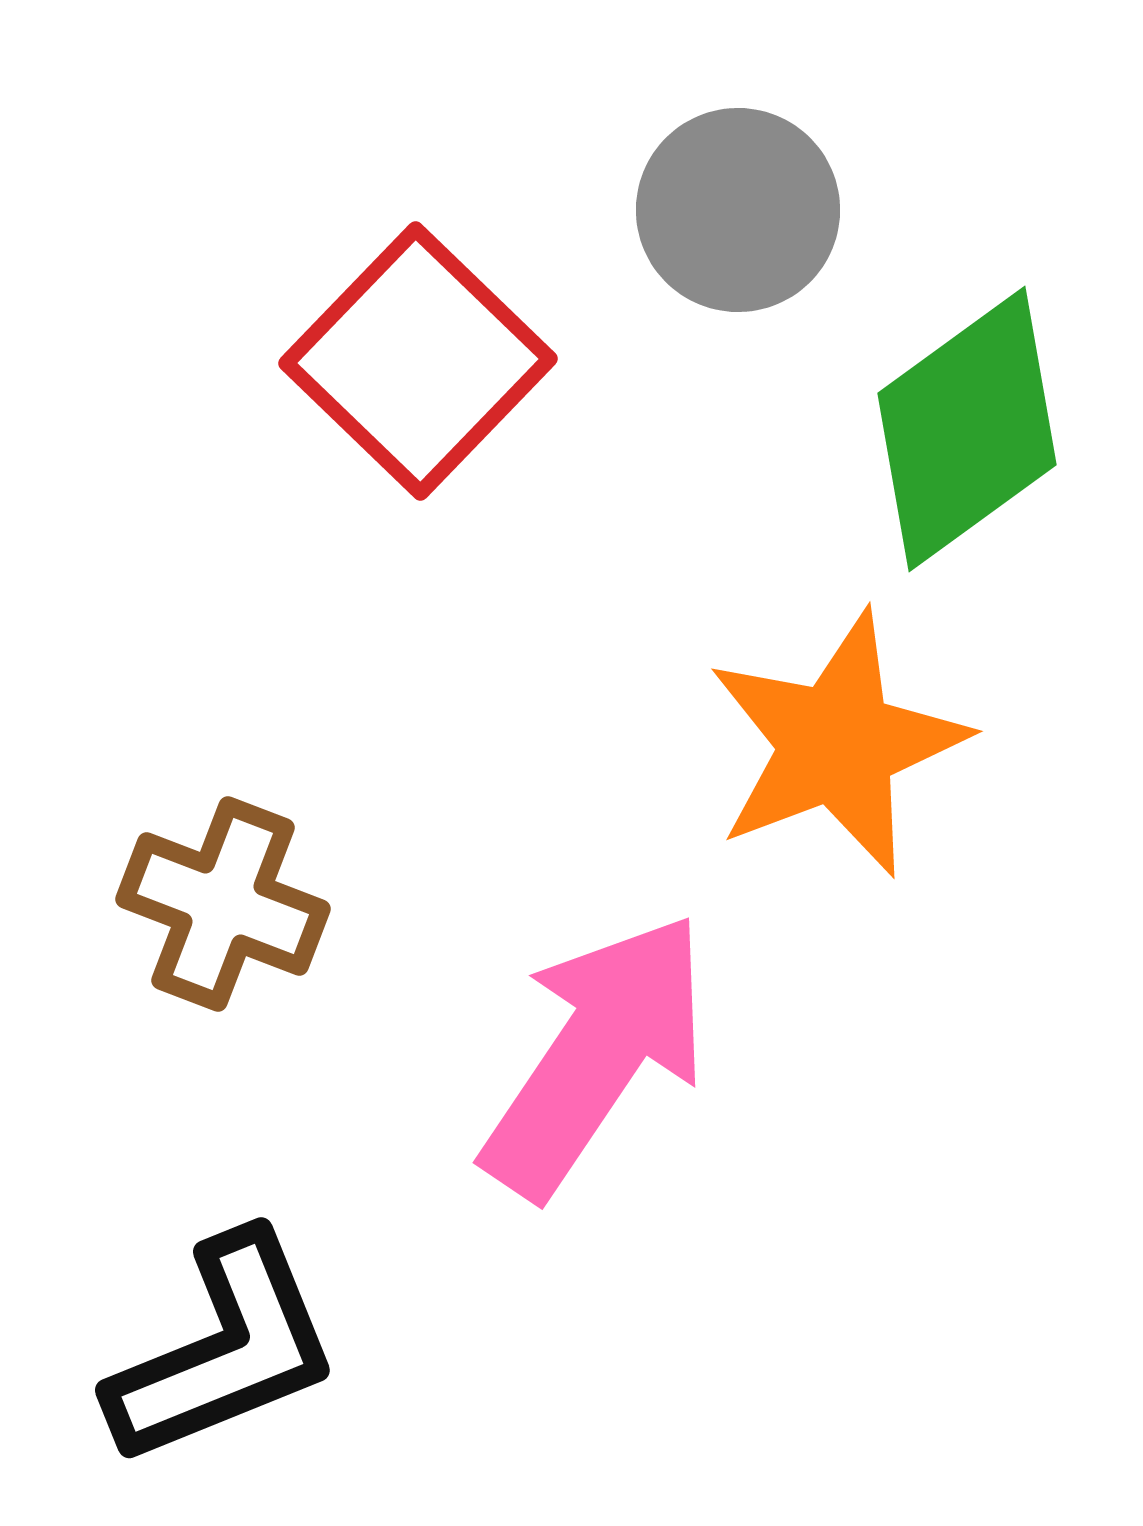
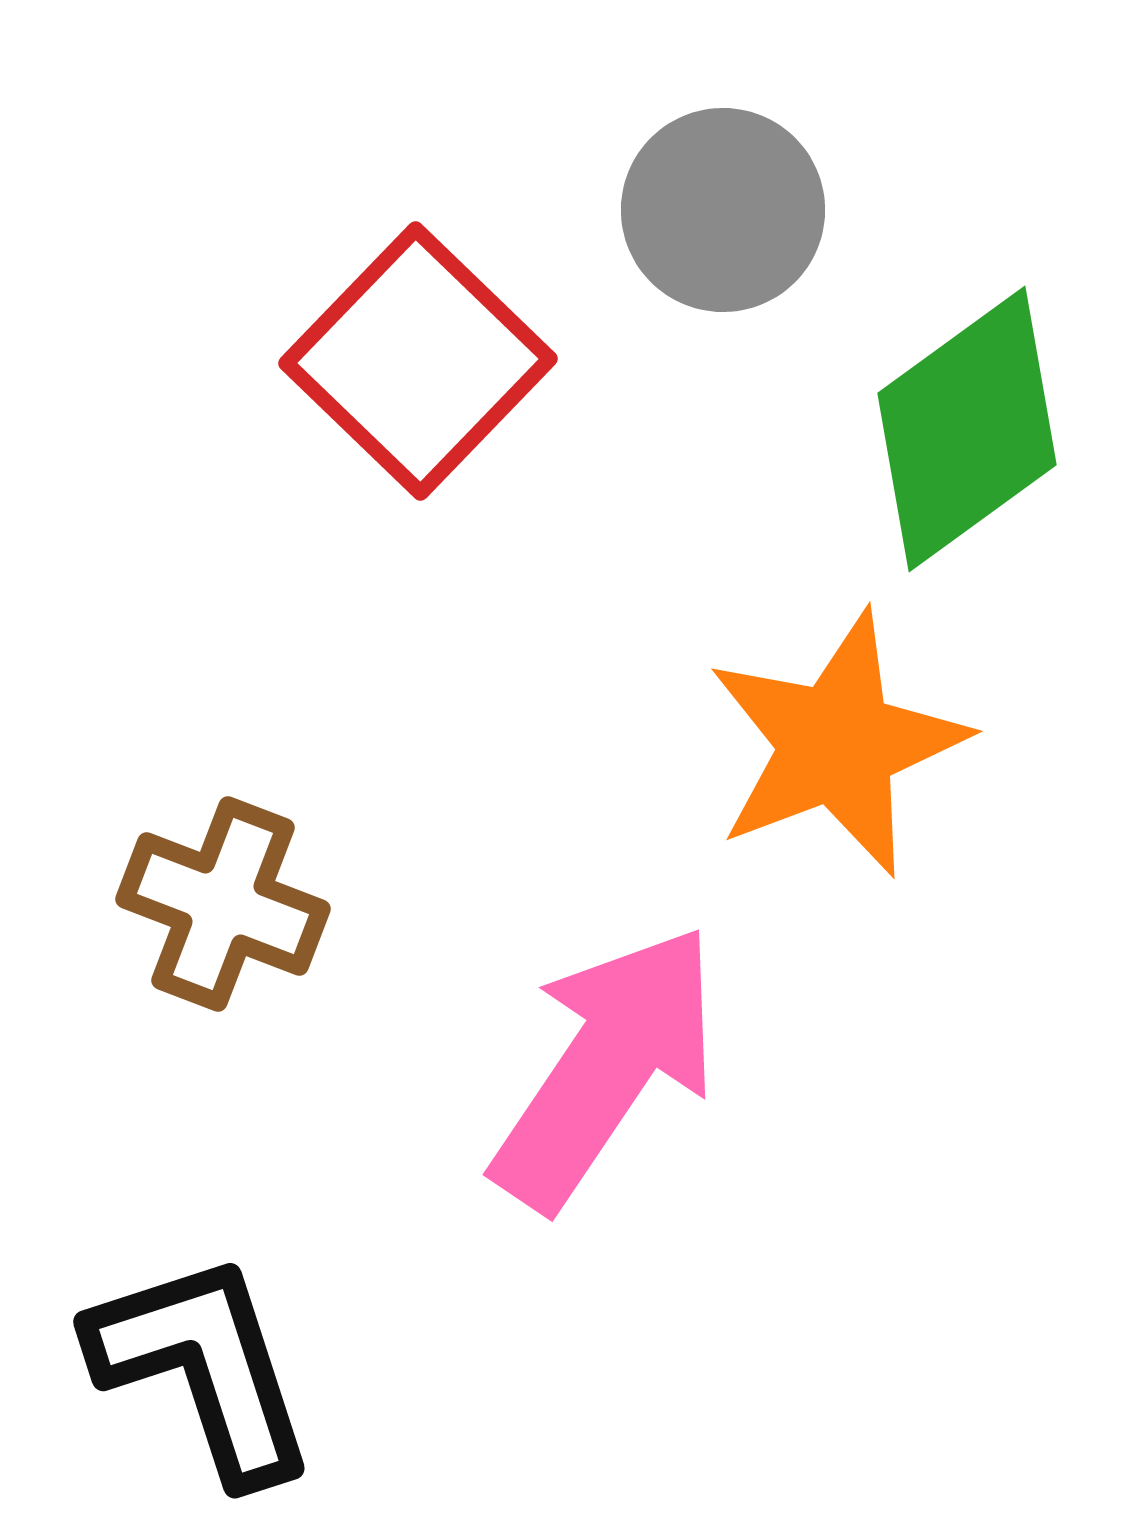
gray circle: moved 15 px left
pink arrow: moved 10 px right, 12 px down
black L-shape: moved 21 px left, 17 px down; rotated 86 degrees counterclockwise
